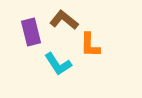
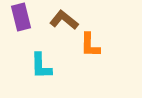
purple rectangle: moved 10 px left, 15 px up
cyan L-shape: moved 17 px left, 2 px down; rotated 32 degrees clockwise
